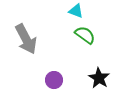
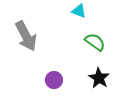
cyan triangle: moved 3 px right
green semicircle: moved 10 px right, 7 px down
gray arrow: moved 3 px up
